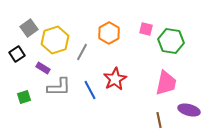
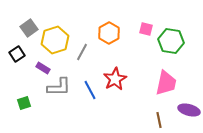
green square: moved 6 px down
